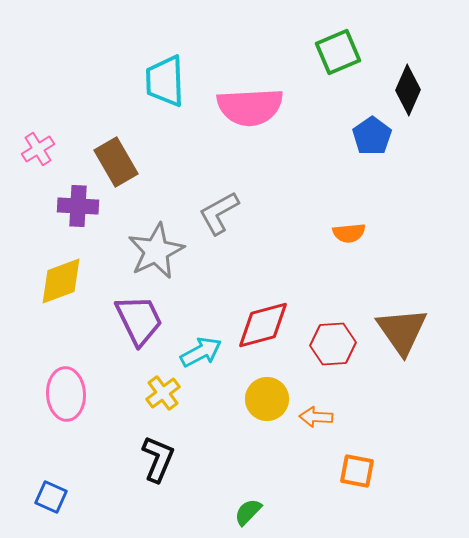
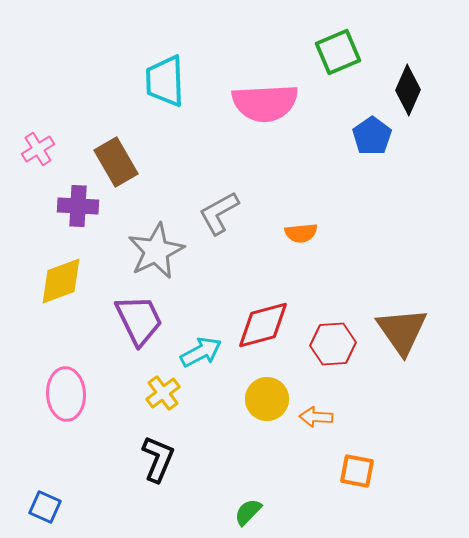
pink semicircle: moved 15 px right, 4 px up
orange semicircle: moved 48 px left
blue square: moved 6 px left, 10 px down
